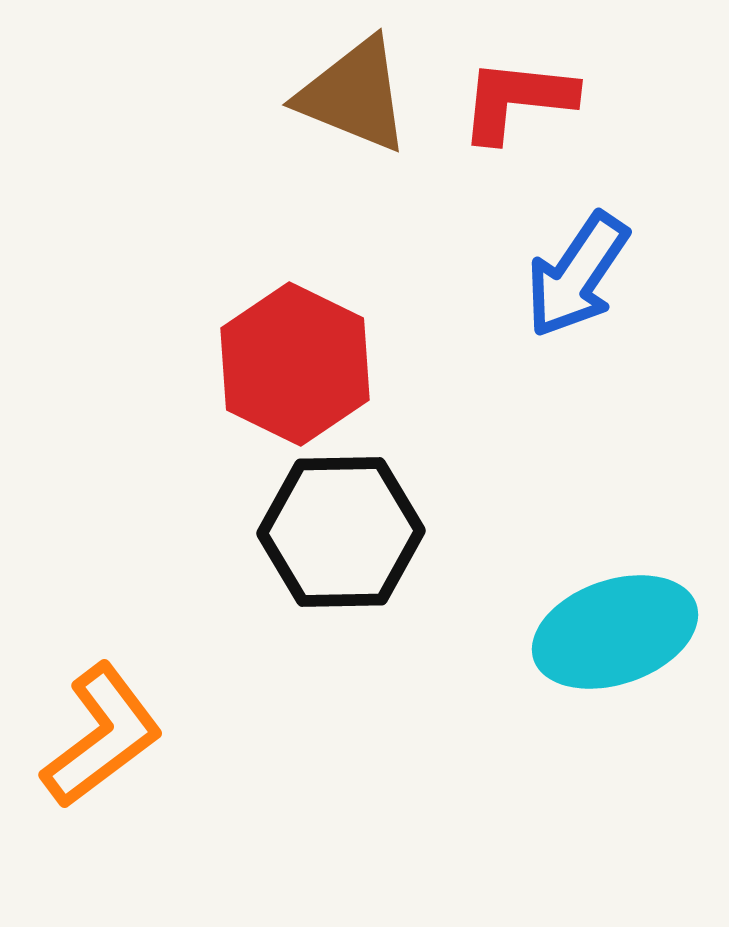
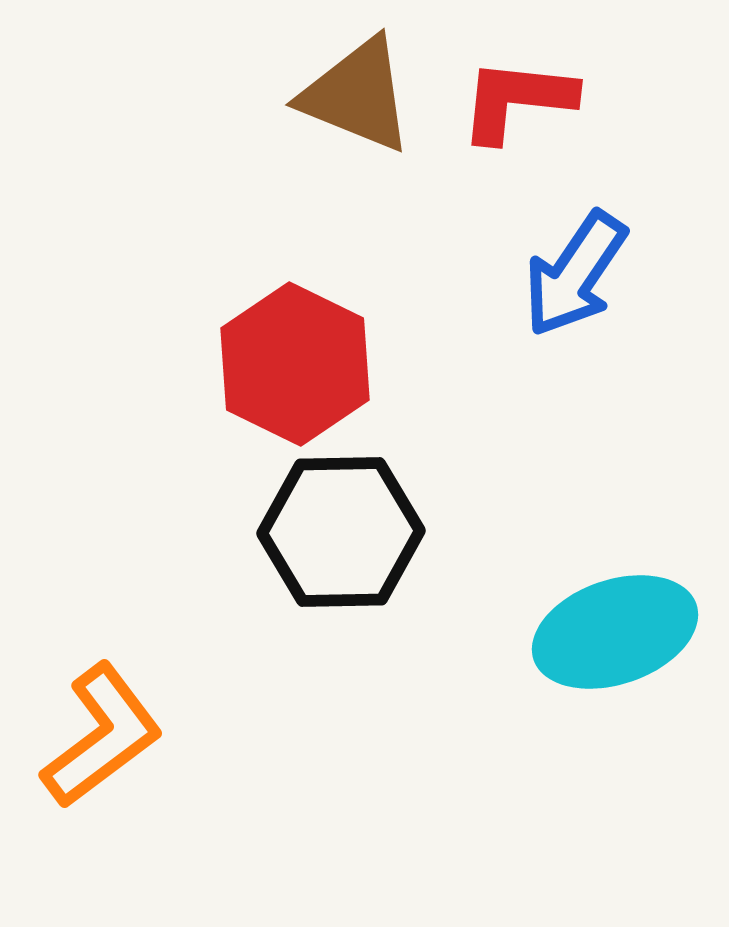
brown triangle: moved 3 px right
blue arrow: moved 2 px left, 1 px up
